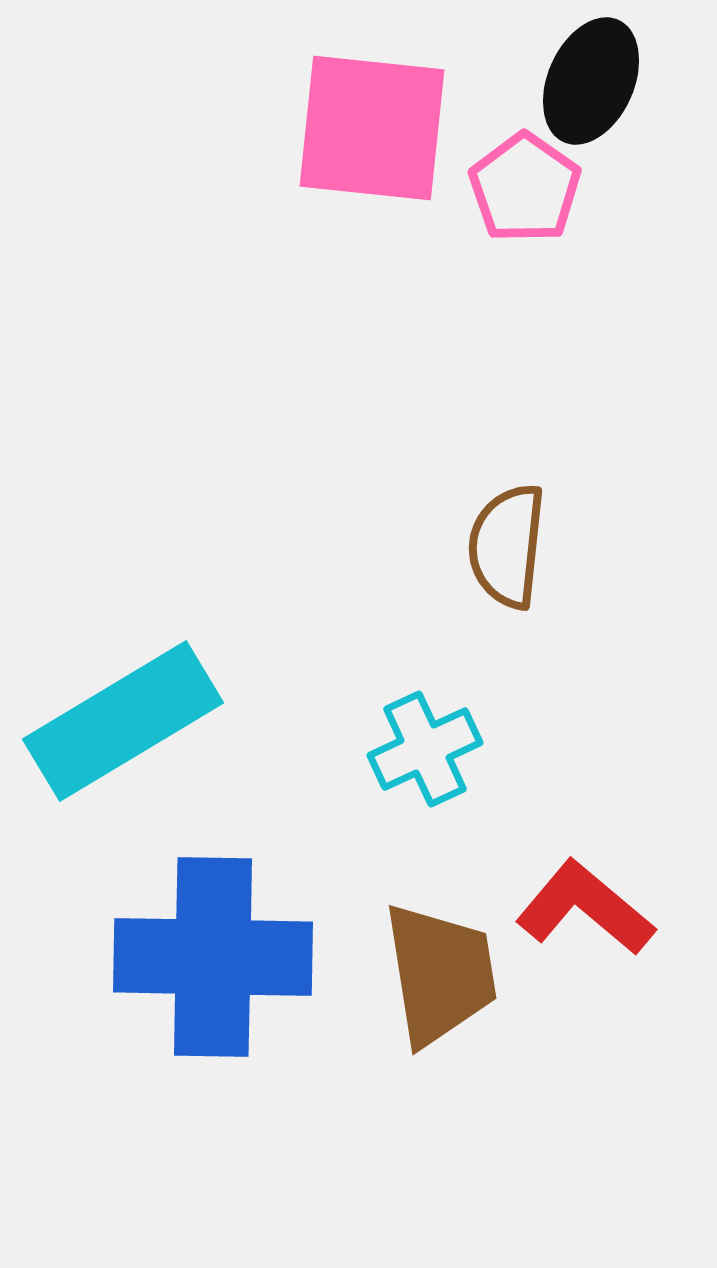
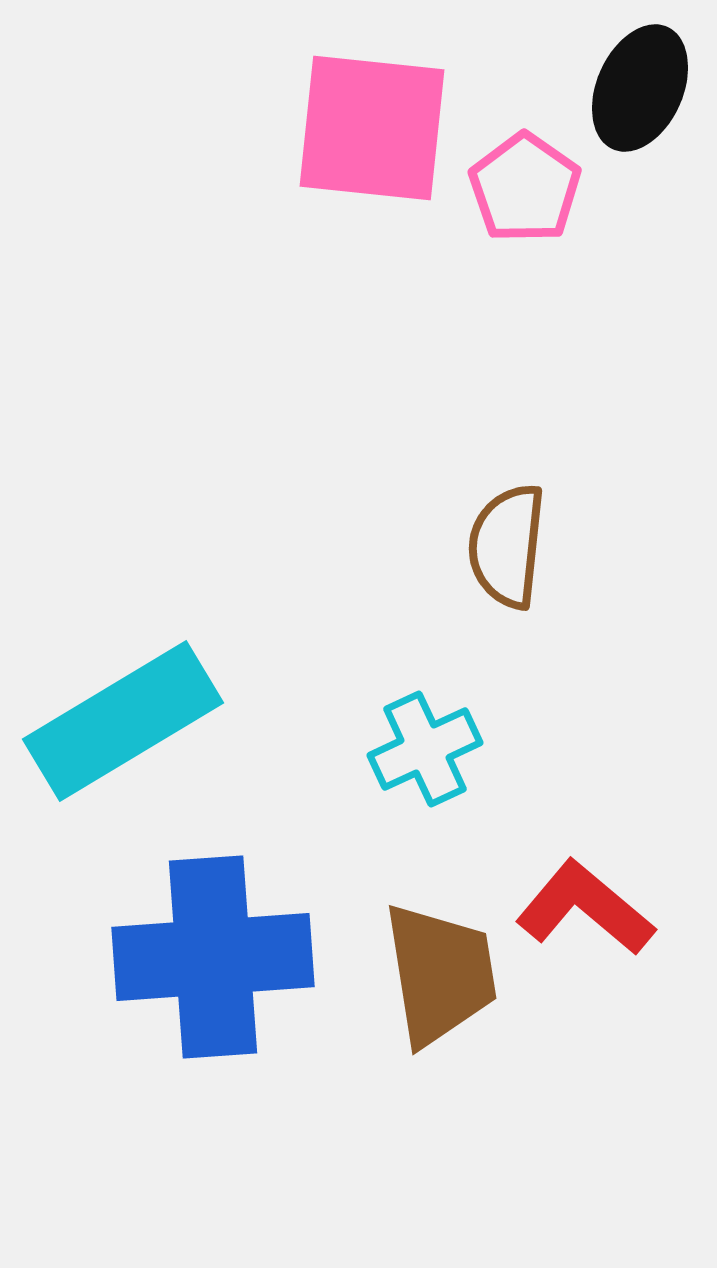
black ellipse: moved 49 px right, 7 px down
blue cross: rotated 5 degrees counterclockwise
